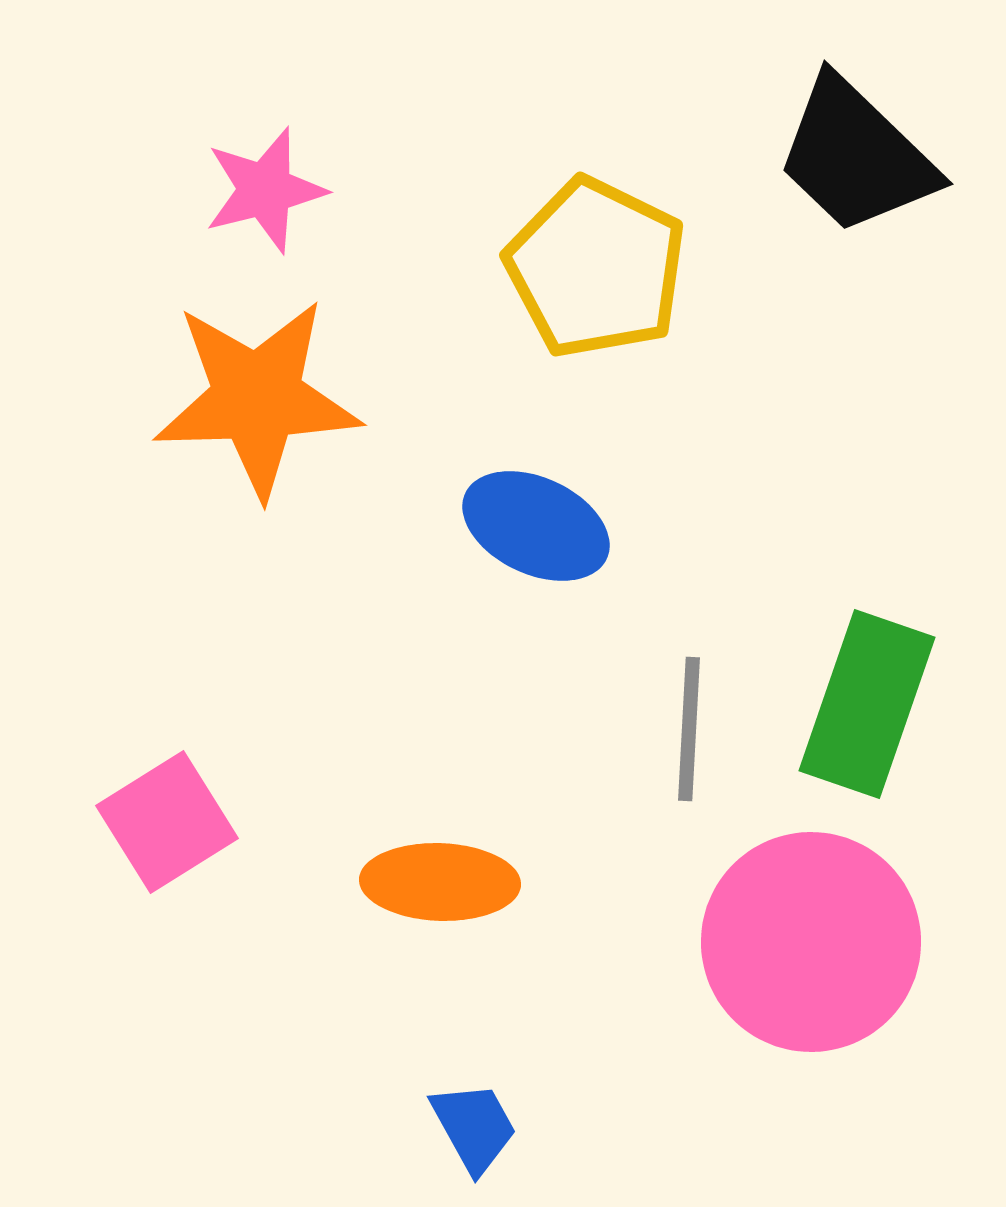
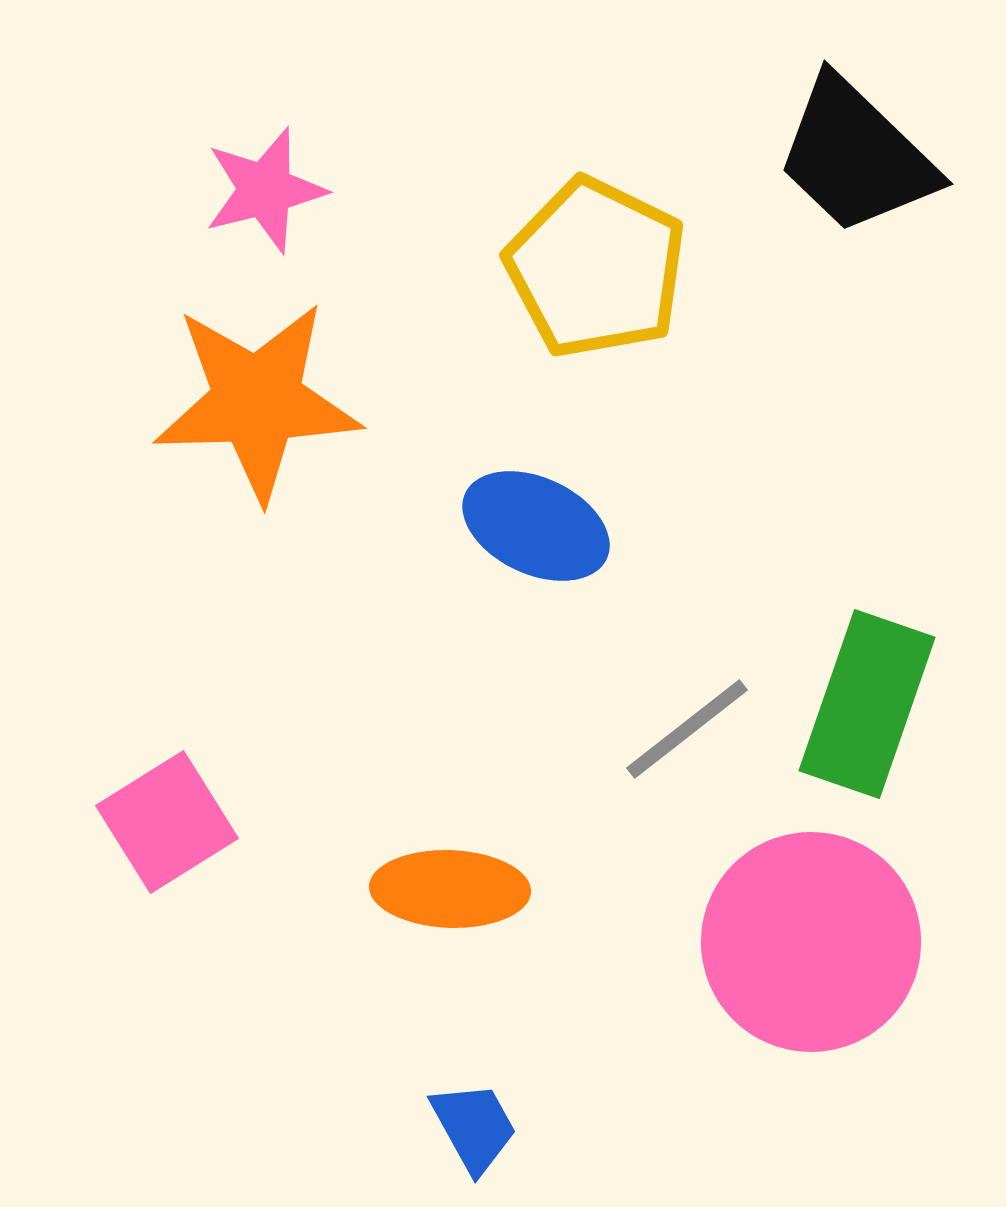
orange star: moved 3 px down
gray line: moved 2 px left; rotated 49 degrees clockwise
orange ellipse: moved 10 px right, 7 px down
